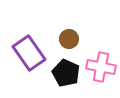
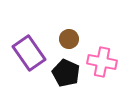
pink cross: moved 1 px right, 5 px up
